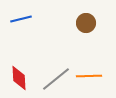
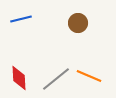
brown circle: moved 8 px left
orange line: rotated 25 degrees clockwise
